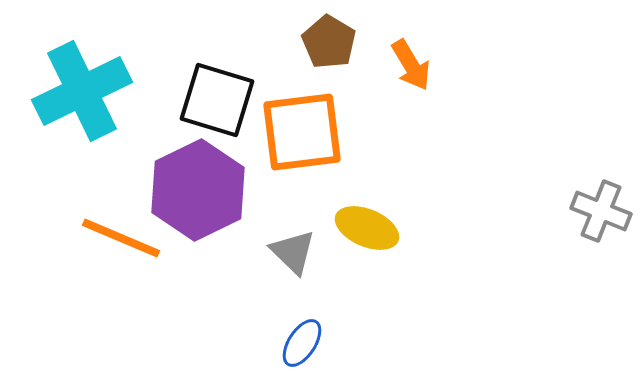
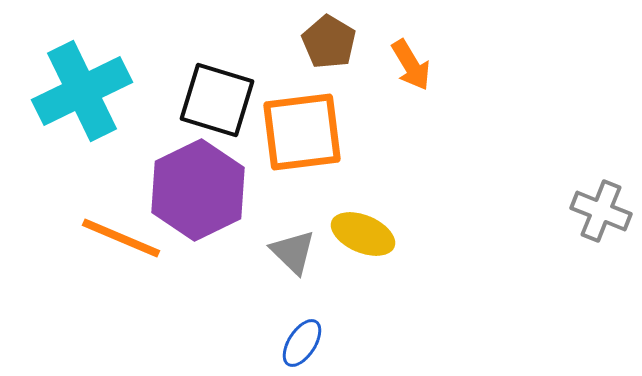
yellow ellipse: moved 4 px left, 6 px down
